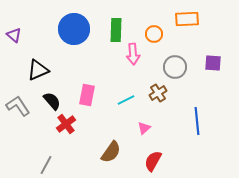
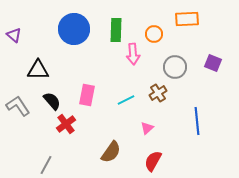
purple square: rotated 18 degrees clockwise
black triangle: rotated 25 degrees clockwise
pink triangle: moved 3 px right
